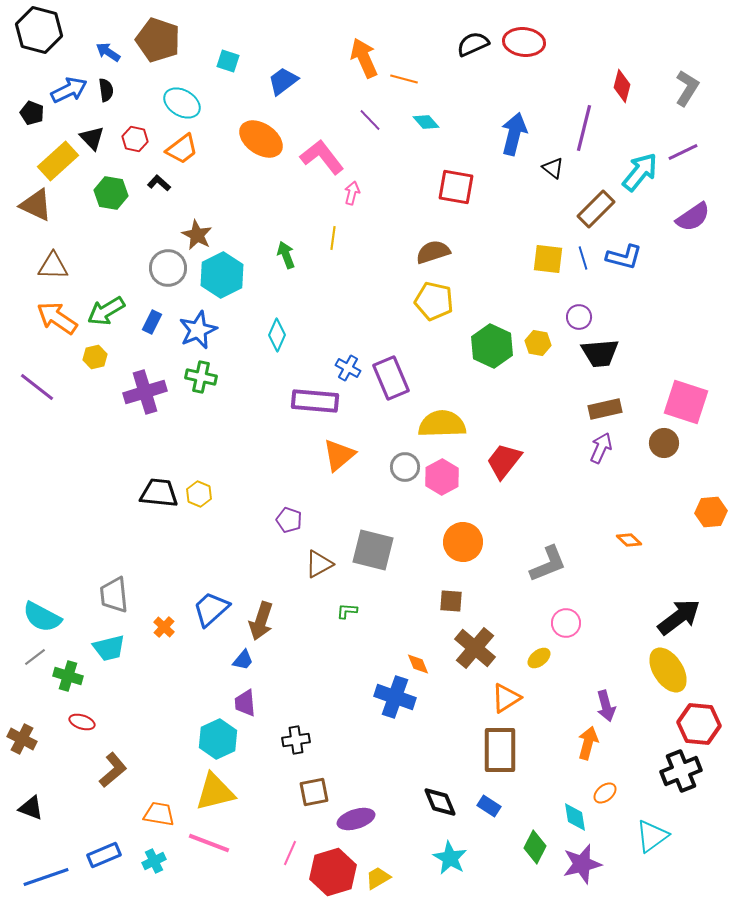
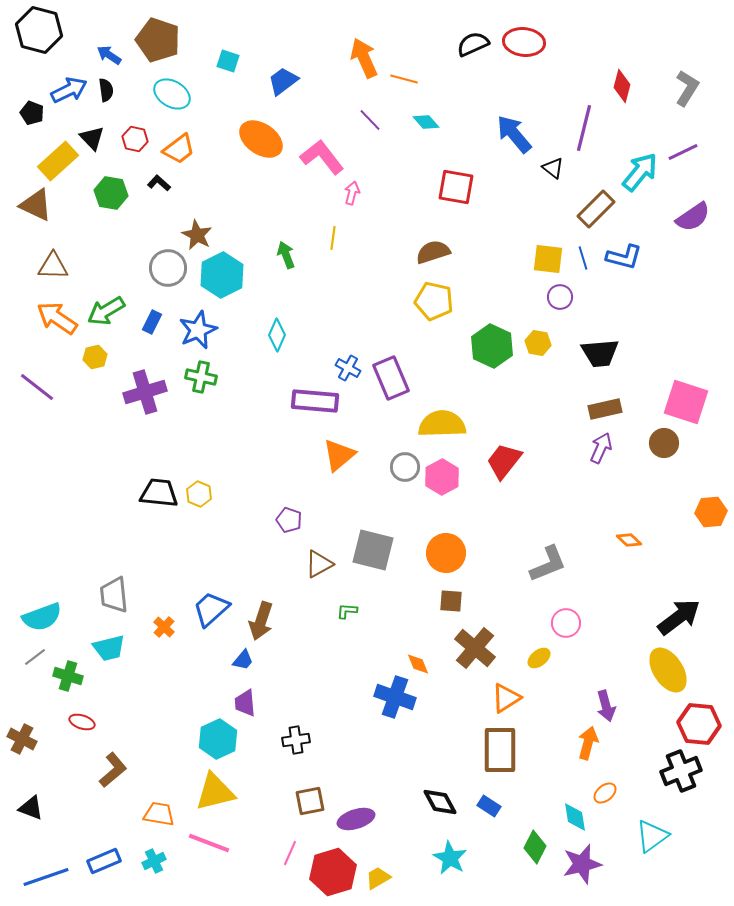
blue arrow at (108, 52): moved 1 px right, 3 px down
cyan ellipse at (182, 103): moved 10 px left, 9 px up
blue arrow at (514, 134): rotated 54 degrees counterclockwise
orange trapezoid at (182, 149): moved 3 px left
purple circle at (579, 317): moved 19 px left, 20 px up
orange circle at (463, 542): moved 17 px left, 11 px down
cyan semicircle at (42, 617): rotated 48 degrees counterclockwise
brown square at (314, 792): moved 4 px left, 9 px down
black diamond at (440, 802): rotated 6 degrees counterclockwise
blue rectangle at (104, 855): moved 6 px down
